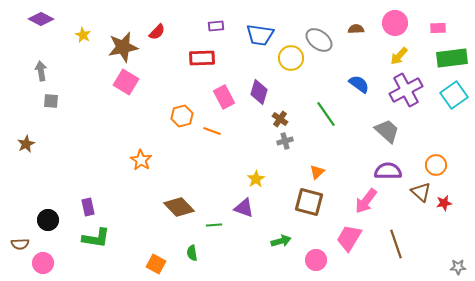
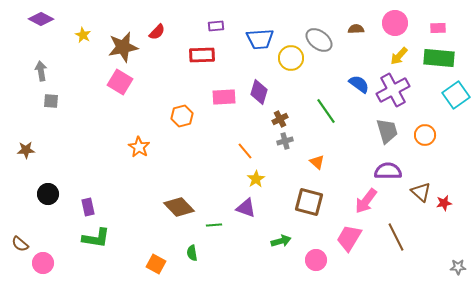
blue trapezoid at (260, 35): moved 4 px down; rotated 12 degrees counterclockwise
red rectangle at (202, 58): moved 3 px up
green rectangle at (452, 58): moved 13 px left; rotated 12 degrees clockwise
pink square at (126, 82): moved 6 px left
purple cross at (406, 90): moved 13 px left
cyan square at (454, 95): moved 2 px right
pink rectangle at (224, 97): rotated 65 degrees counterclockwise
green line at (326, 114): moved 3 px up
brown cross at (280, 119): rotated 28 degrees clockwise
orange line at (212, 131): moved 33 px right, 20 px down; rotated 30 degrees clockwise
gray trapezoid at (387, 131): rotated 32 degrees clockwise
brown star at (26, 144): moved 6 px down; rotated 24 degrees clockwise
orange star at (141, 160): moved 2 px left, 13 px up
orange circle at (436, 165): moved 11 px left, 30 px up
orange triangle at (317, 172): moved 10 px up; rotated 35 degrees counterclockwise
purple triangle at (244, 208): moved 2 px right
black circle at (48, 220): moved 26 px up
brown semicircle at (20, 244): rotated 42 degrees clockwise
brown line at (396, 244): moved 7 px up; rotated 8 degrees counterclockwise
